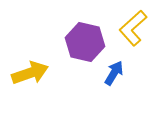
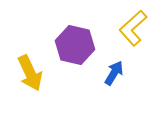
purple hexagon: moved 10 px left, 3 px down
yellow arrow: rotated 84 degrees clockwise
